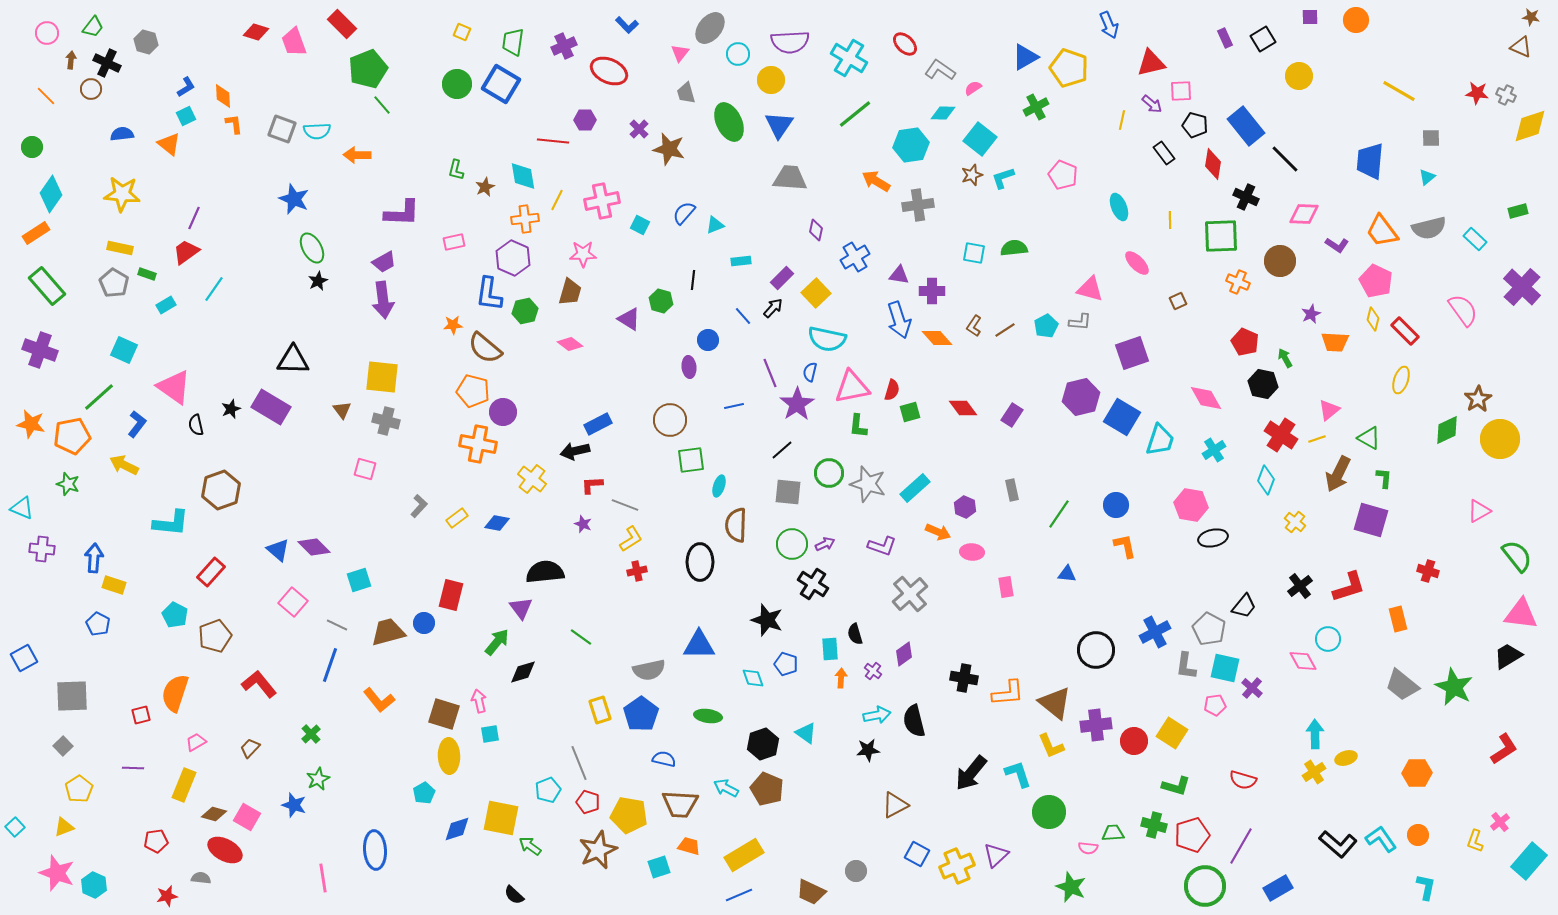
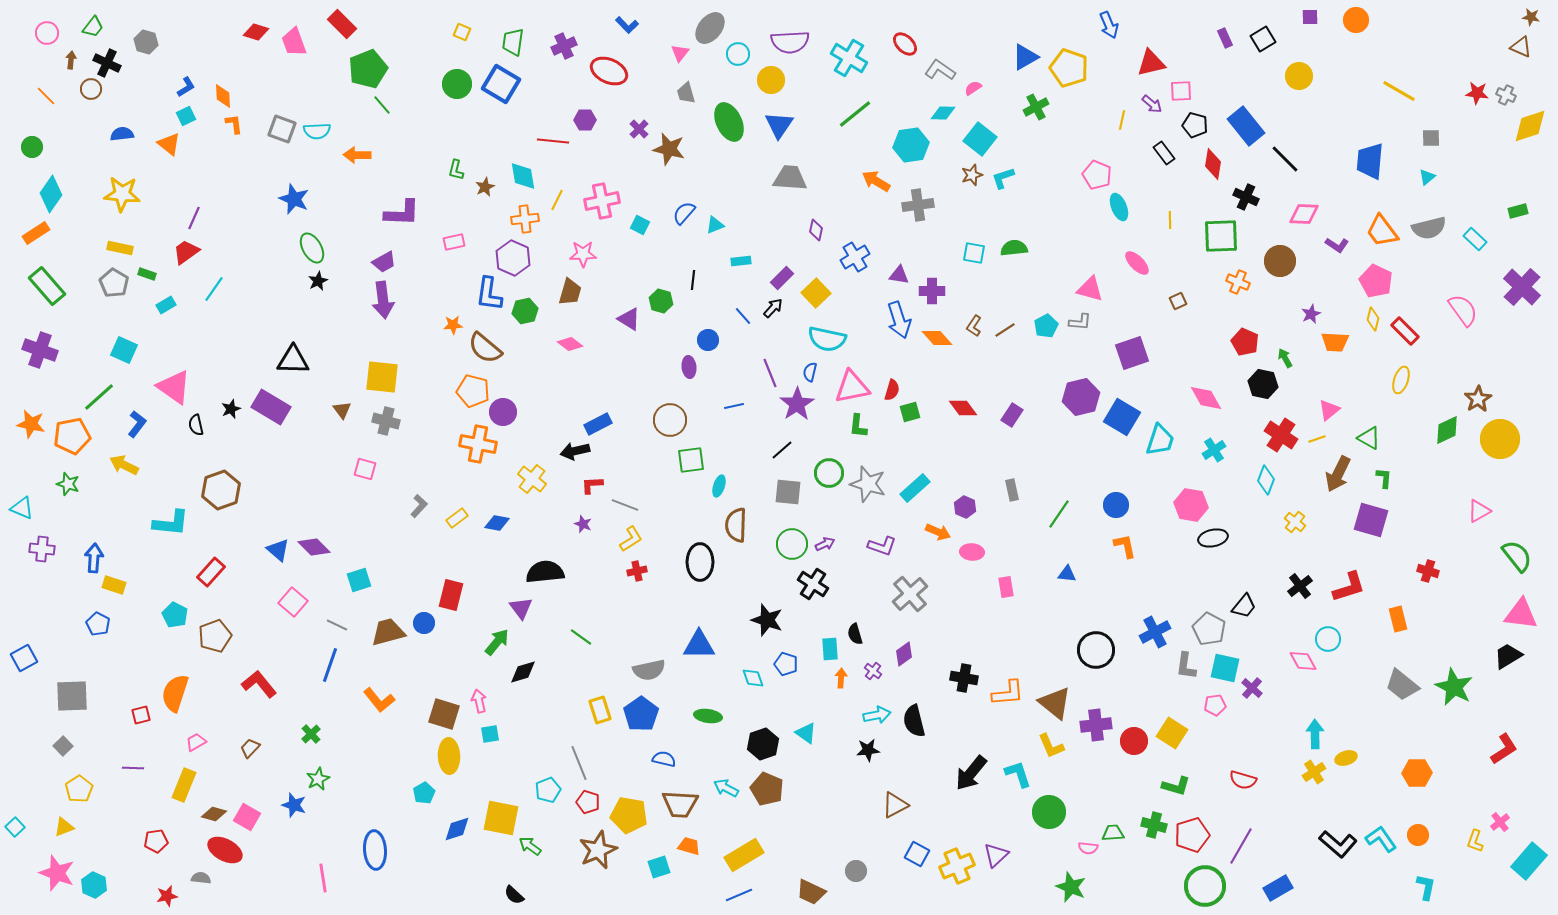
pink pentagon at (1063, 175): moved 34 px right
